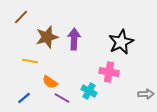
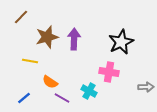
gray arrow: moved 7 px up
